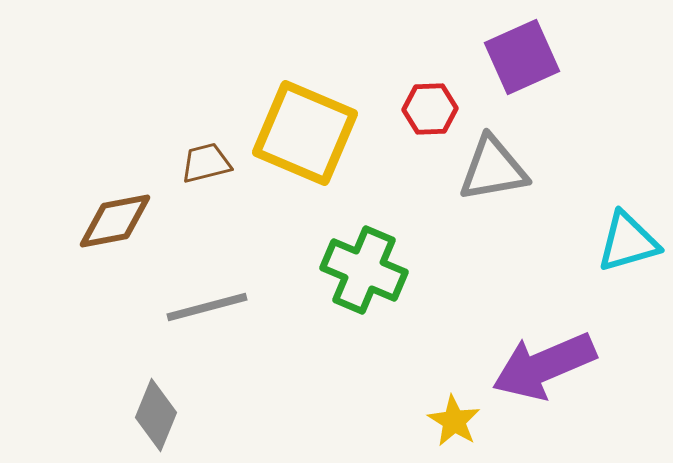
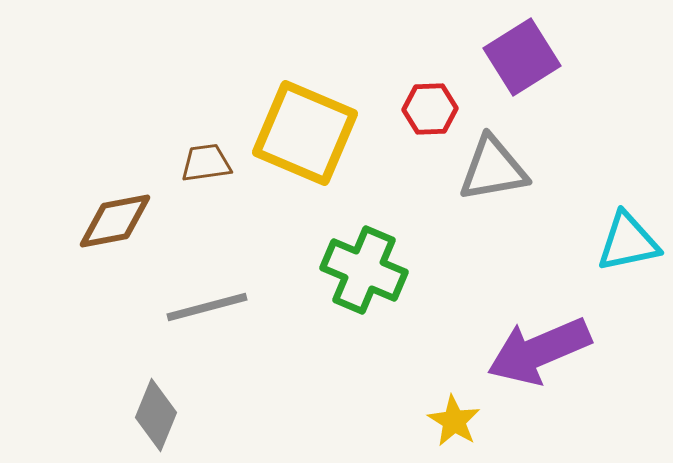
purple square: rotated 8 degrees counterclockwise
brown trapezoid: rotated 6 degrees clockwise
cyan triangle: rotated 4 degrees clockwise
purple arrow: moved 5 px left, 15 px up
